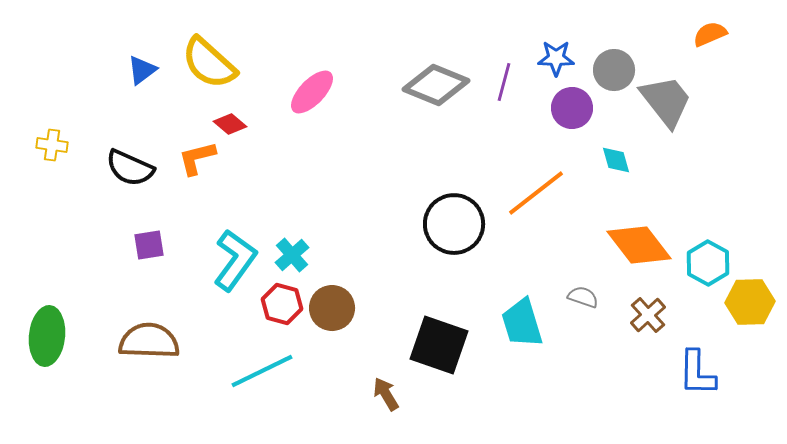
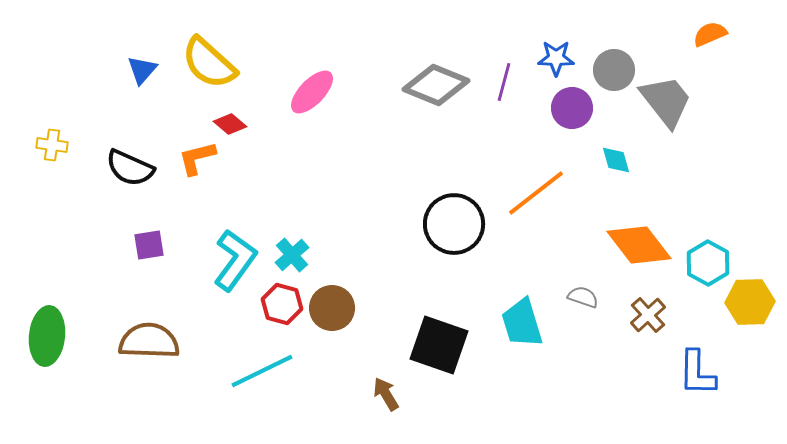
blue triangle: rotated 12 degrees counterclockwise
